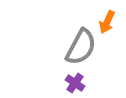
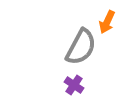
purple cross: moved 1 px left, 2 px down
